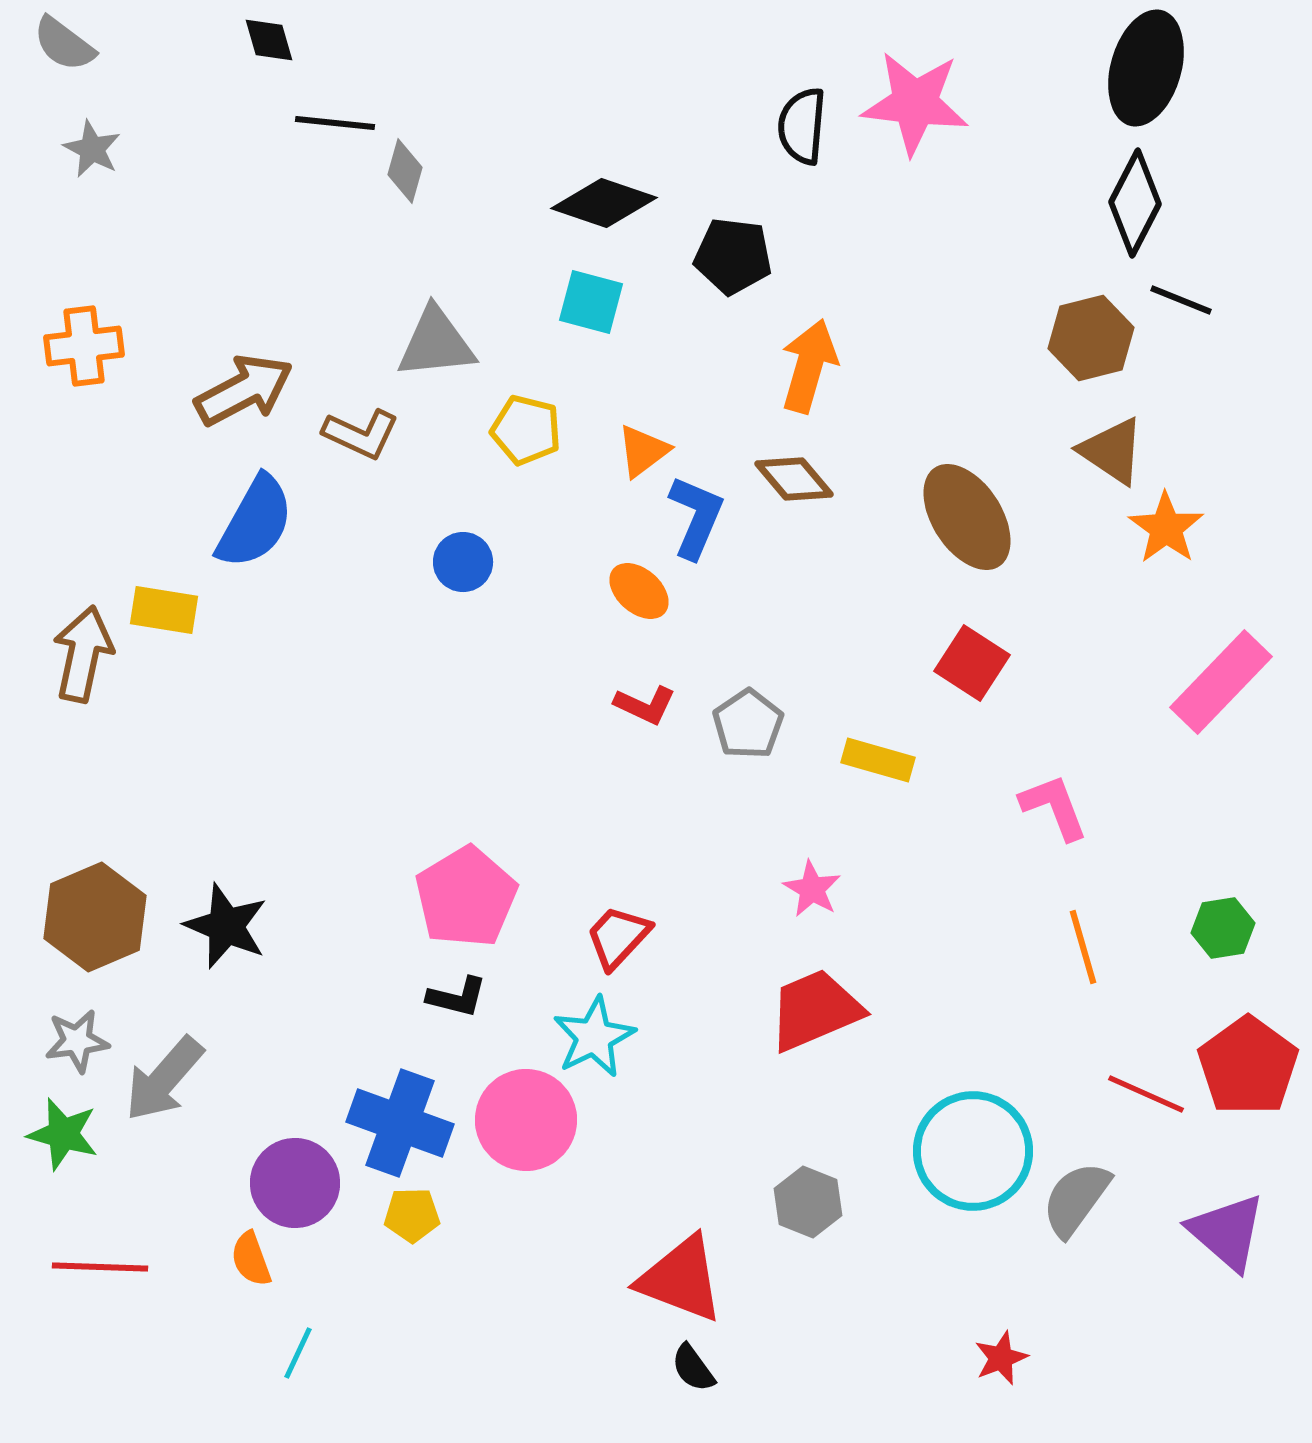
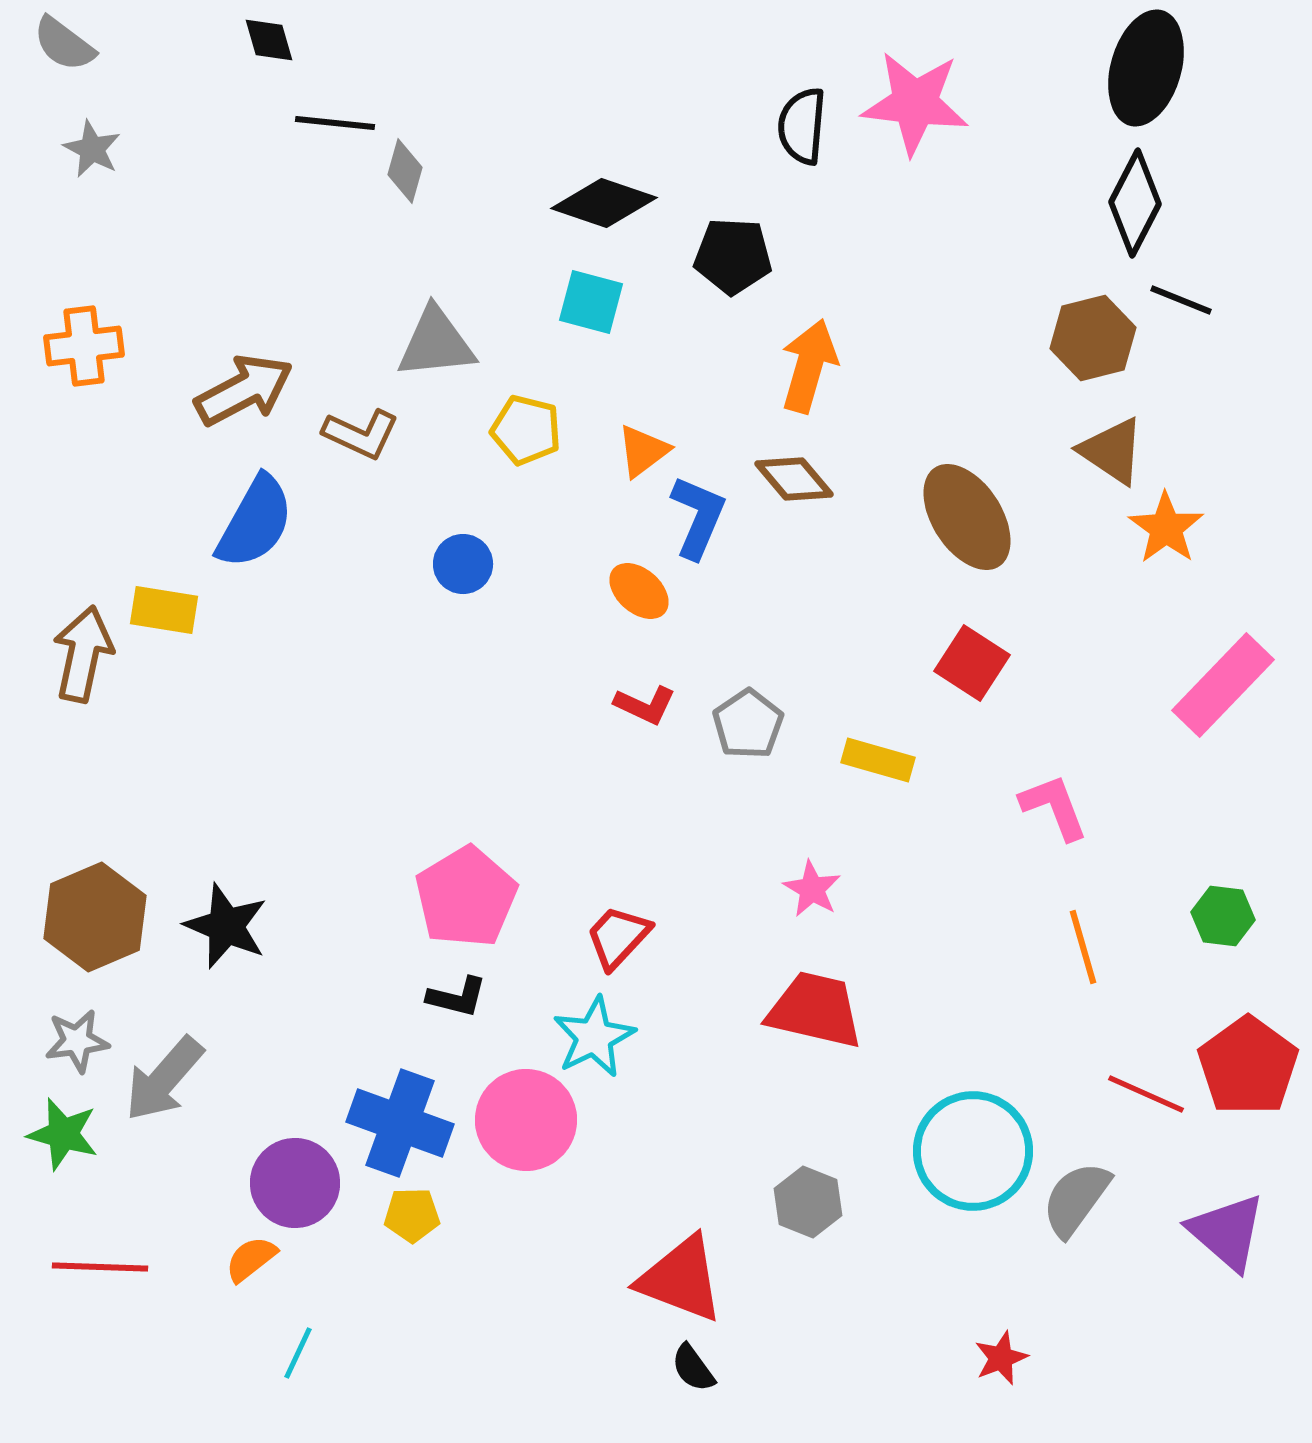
black pentagon at (733, 256): rotated 4 degrees counterclockwise
brown hexagon at (1091, 338): moved 2 px right
blue L-shape at (696, 517): moved 2 px right
blue circle at (463, 562): moved 2 px down
pink rectangle at (1221, 682): moved 2 px right, 3 px down
green hexagon at (1223, 928): moved 12 px up; rotated 16 degrees clockwise
red trapezoid at (815, 1010): rotated 36 degrees clockwise
orange semicircle at (251, 1259): rotated 72 degrees clockwise
